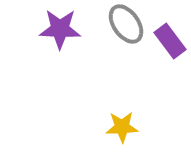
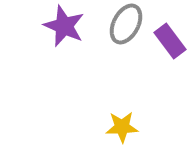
gray ellipse: rotated 63 degrees clockwise
purple star: moved 4 px right, 3 px up; rotated 21 degrees clockwise
